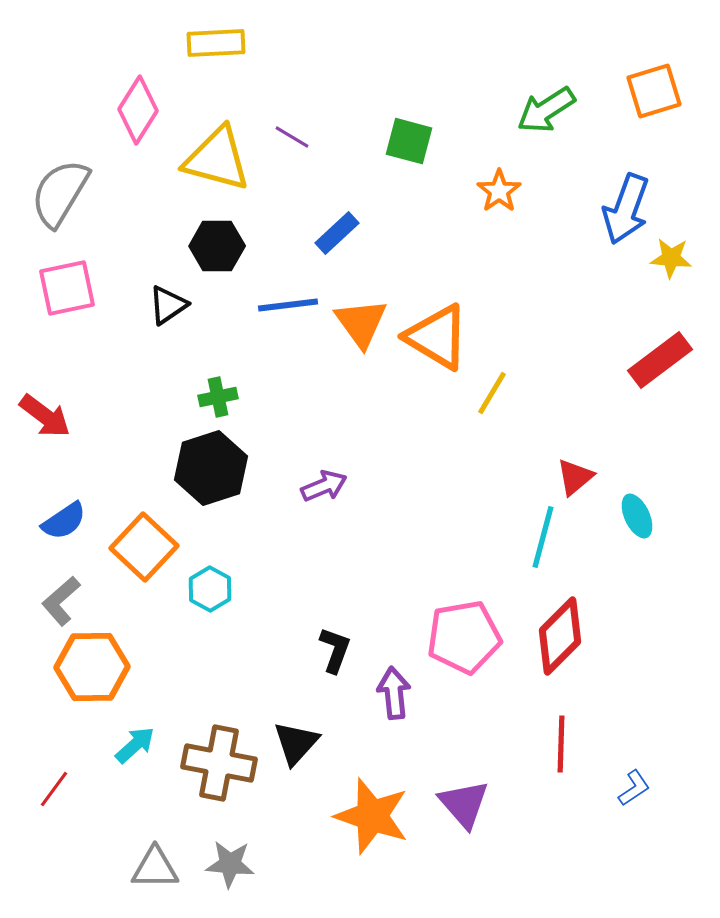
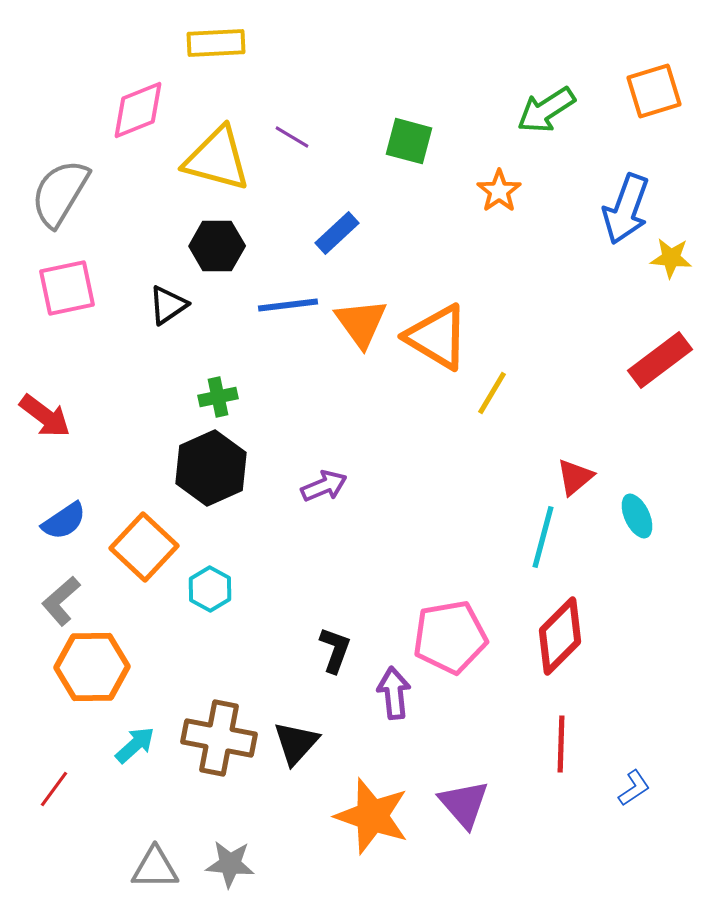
pink diamond at (138, 110): rotated 36 degrees clockwise
black hexagon at (211, 468): rotated 6 degrees counterclockwise
pink pentagon at (464, 637): moved 14 px left
brown cross at (219, 763): moved 25 px up
